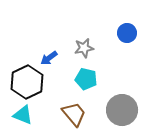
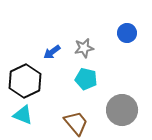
blue arrow: moved 3 px right, 6 px up
black hexagon: moved 2 px left, 1 px up
brown trapezoid: moved 2 px right, 9 px down
